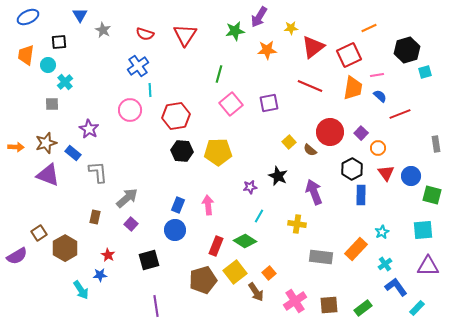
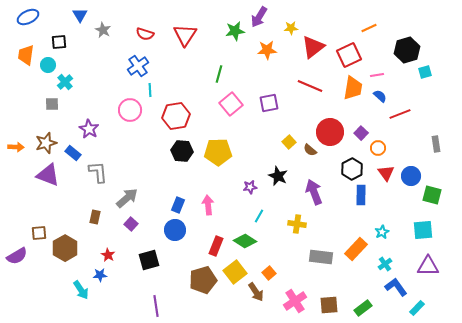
brown square at (39, 233): rotated 28 degrees clockwise
